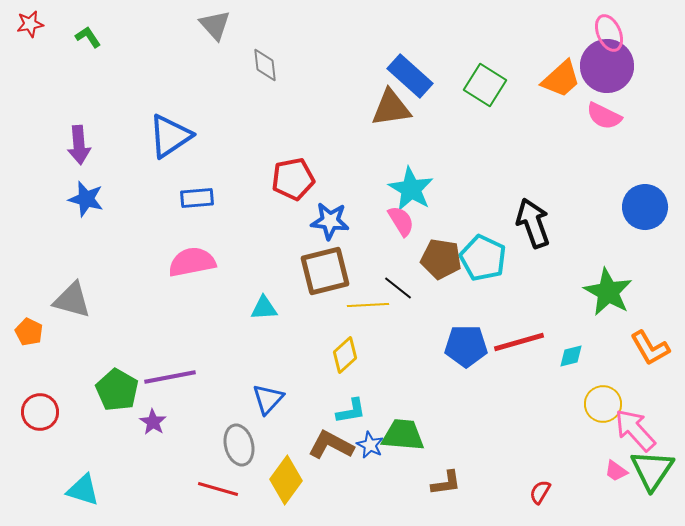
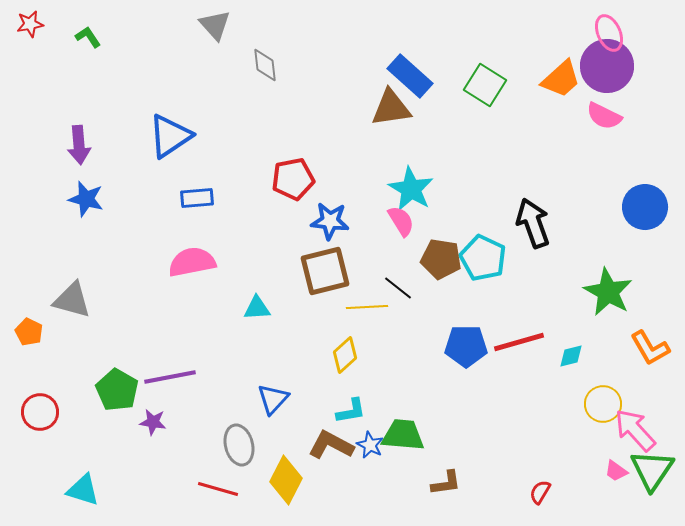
yellow line at (368, 305): moved 1 px left, 2 px down
cyan triangle at (264, 308): moved 7 px left
blue triangle at (268, 399): moved 5 px right
purple star at (153, 422): rotated 24 degrees counterclockwise
yellow diamond at (286, 480): rotated 9 degrees counterclockwise
